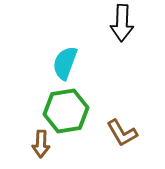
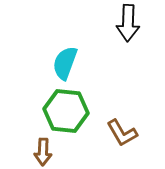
black arrow: moved 6 px right
green hexagon: rotated 15 degrees clockwise
brown arrow: moved 2 px right, 8 px down
